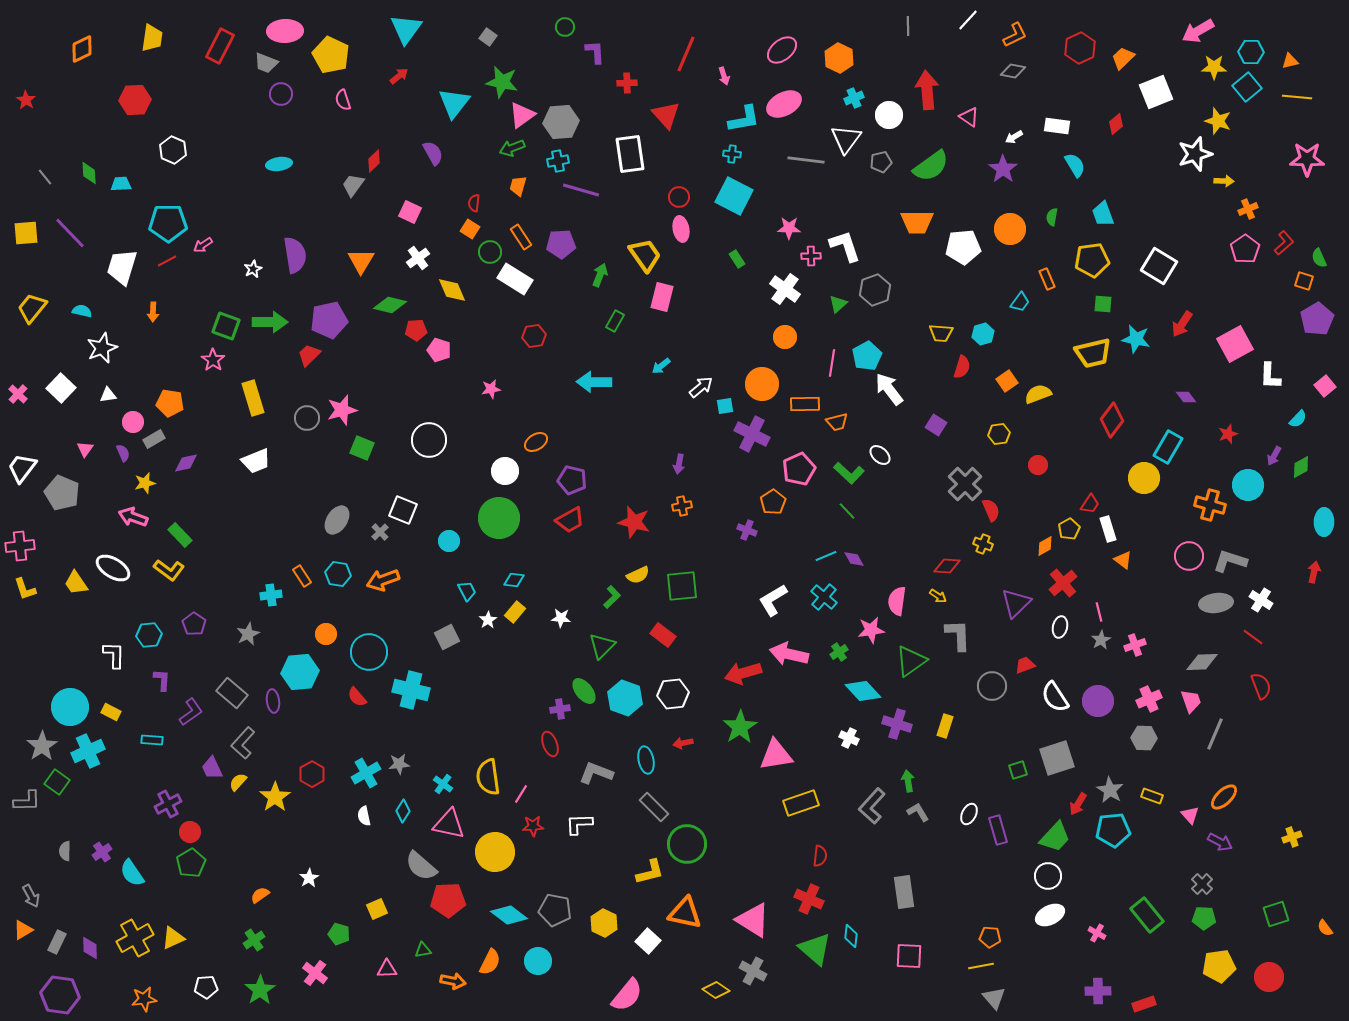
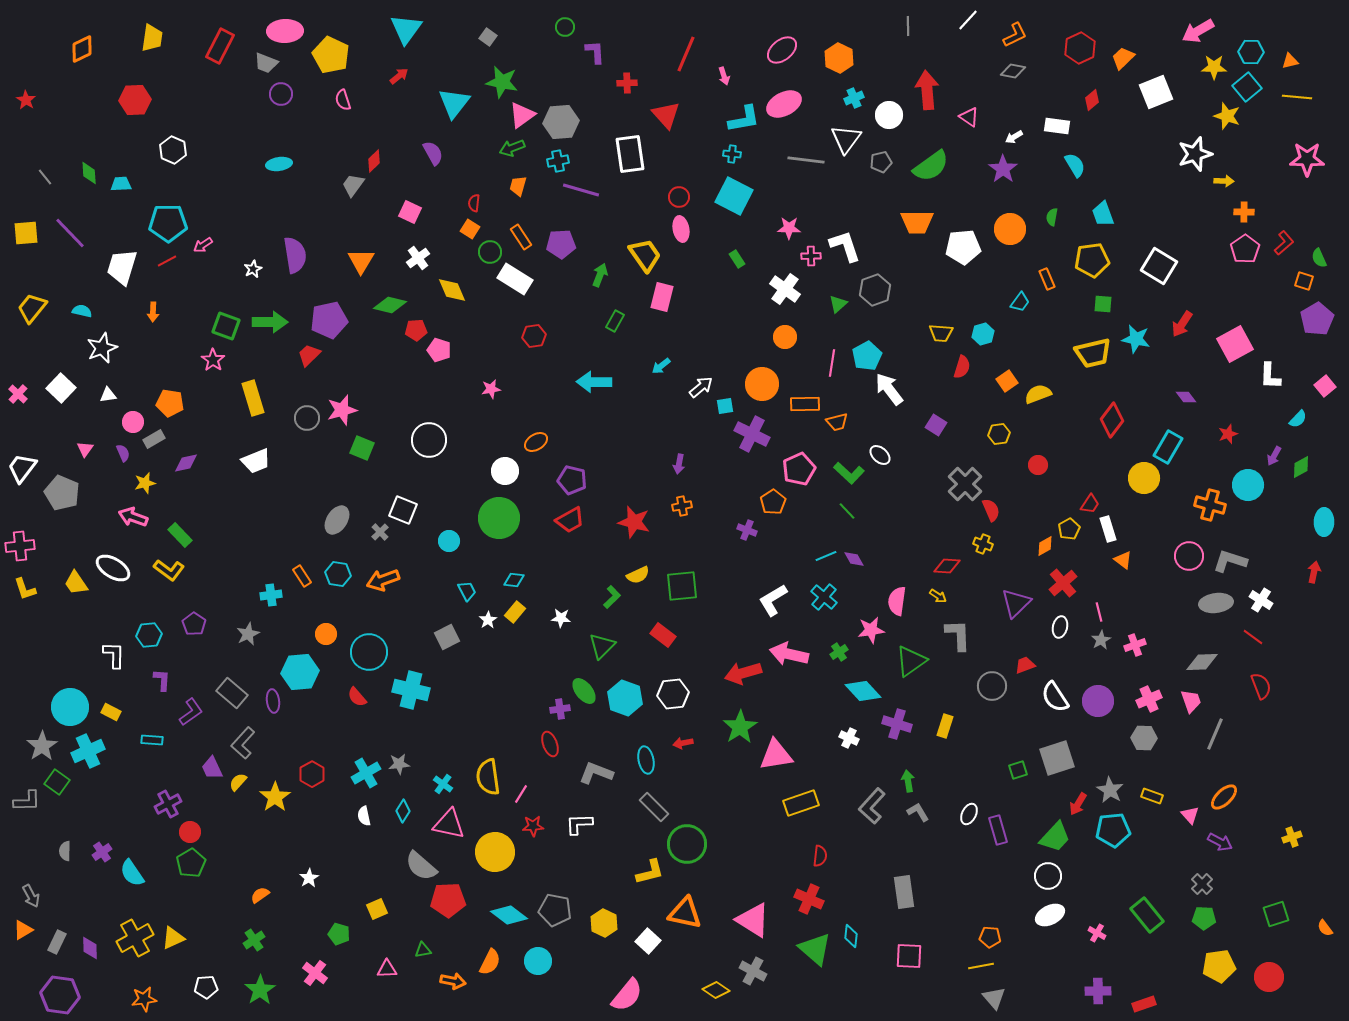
yellow star at (1218, 121): moved 9 px right, 5 px up
red diamond at (1116, 124): moved 24 px left, 24 px up
orange cross at (1248, 209): moved 4 px left, 3 px down; rotated 24 degrees clockwise
